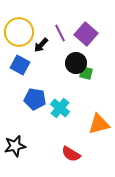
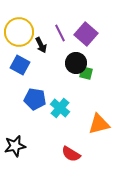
black arrow: rotated 70 degrees counterclockwise
